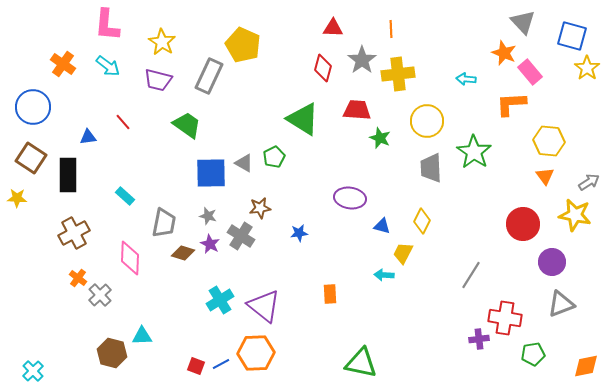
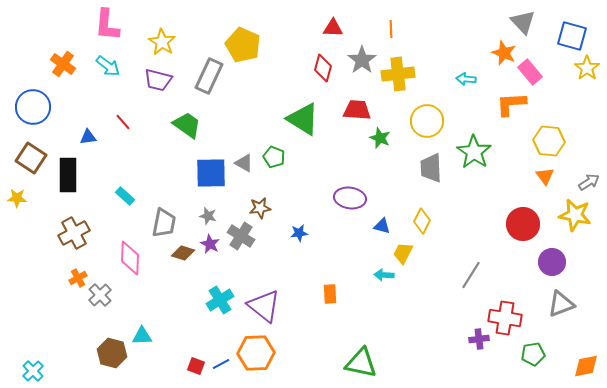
green pentagon at (274, 157): rotated 25 degrees counterclockwise
orange cross at (78, 278): rotated 24 degrees clockwise
